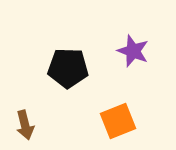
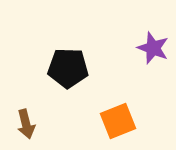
purple star: moved 20 px right, 3 px up
brown arrow: moved 1 px right, 1 px up
